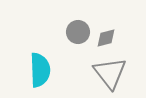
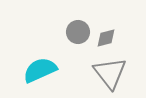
cyan semicircle: rotated 112 degrees counterclockwise
